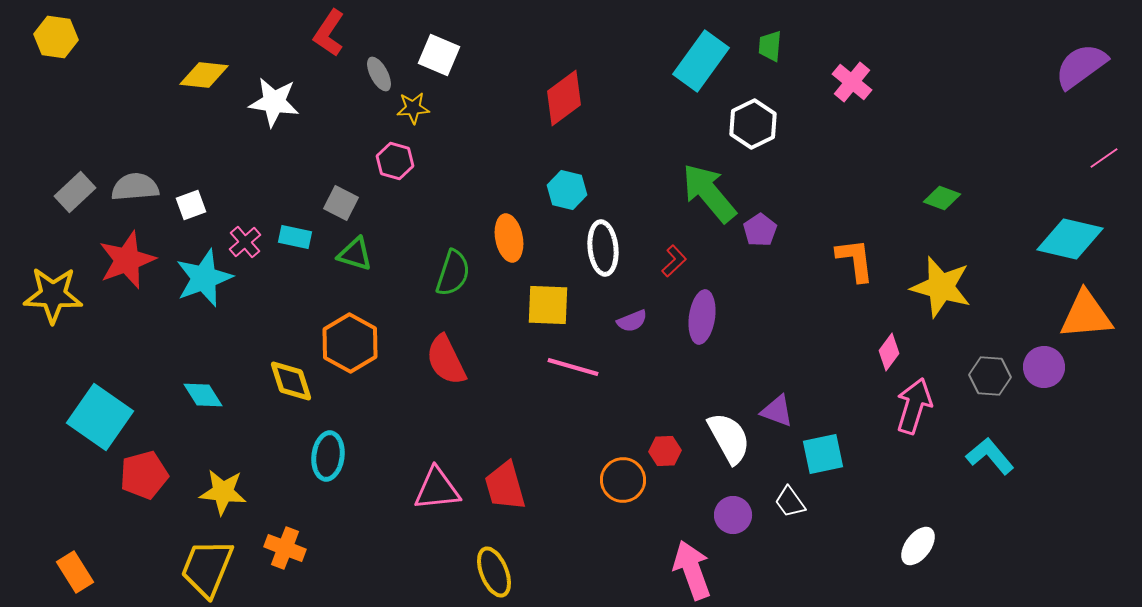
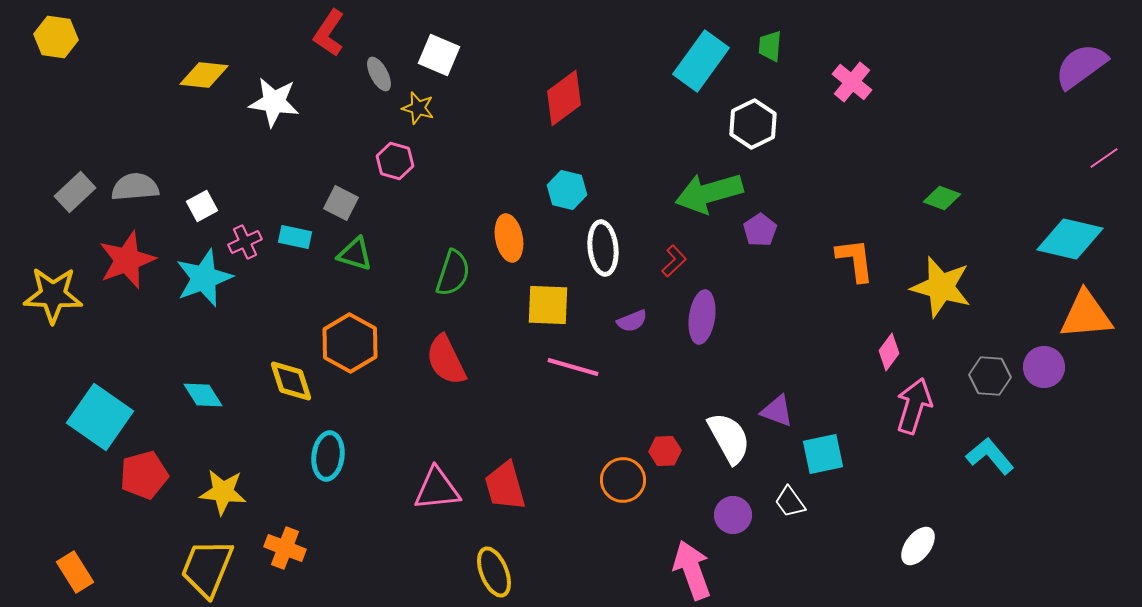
yellow star at (413, 108): moved 5 px right; rotated 20 degrees clockwise
green arrow at (709, 193): rotated 66 degrees counterclockwise
white square at (191, 205): moved 11 px right, 1 px down; rotated 8 degrees counterclockwise
pink cross at (245, 242): rotated 16 degrees clockwise
